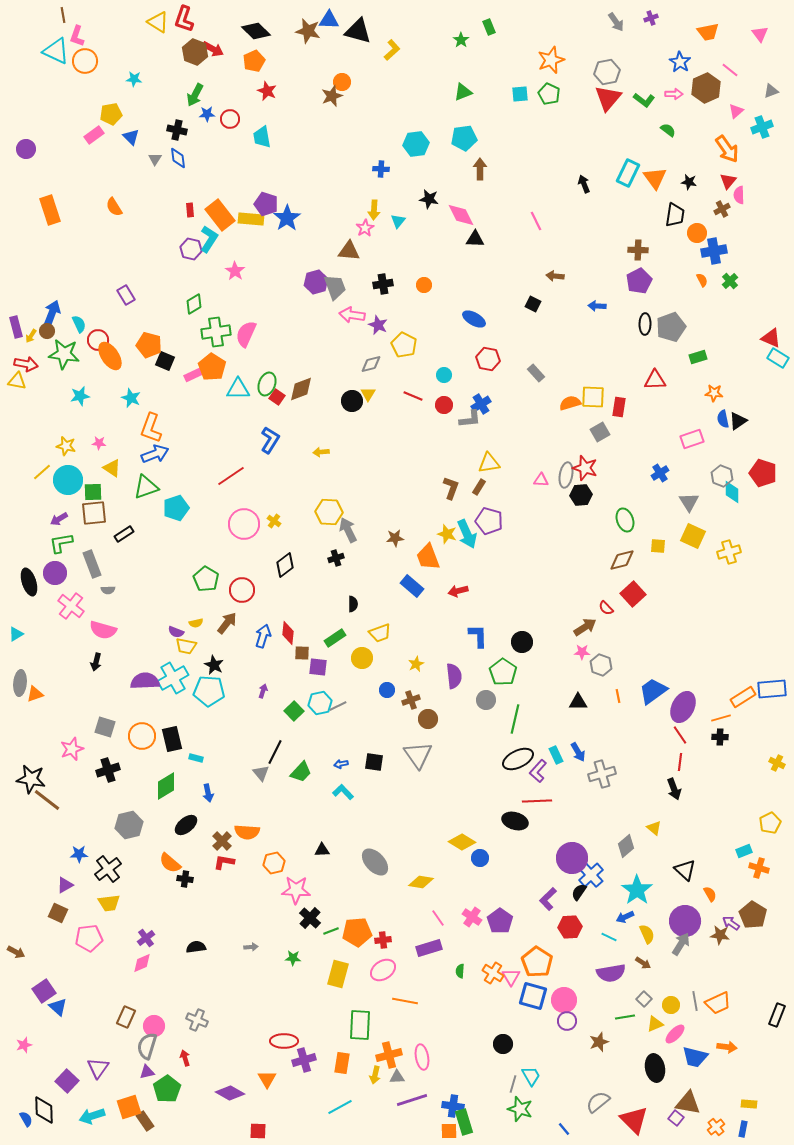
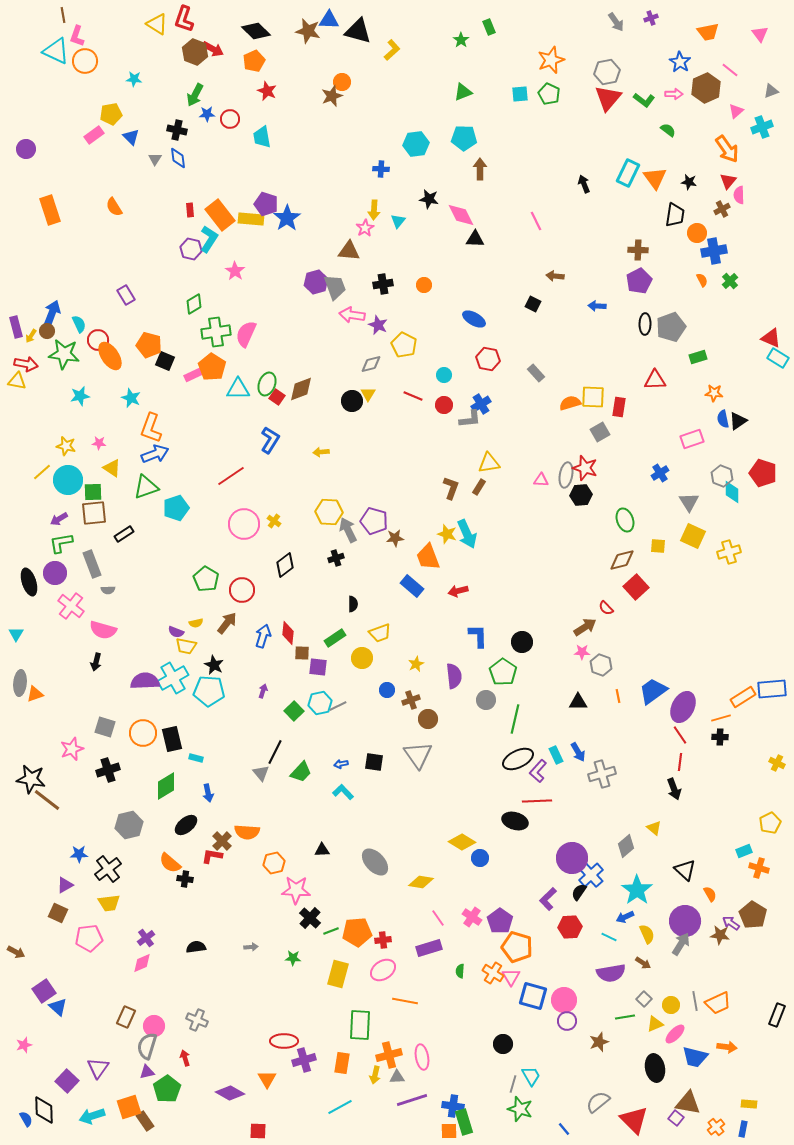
yellow triangle at (158, 22): moved 1 px left, 2 px down
cyan pentagon at (464, 138): rotated 10 degrees clockwise
purple pentagon at (489, 521): moved 115 px left
red square at (633, 594): moved 3 px right, 7 px up
cyan triangle at (16, 634): rotated 28 degrees counterclockwise
orange circle at (142, 736): moved 1 px right, 3 px up
red L-shape at (224, 862): moved 12 px left, 6 px up
orange pentagon at (537, 962): moved 20 px left, 15 px up; rotated 16 degrees counterclockwise
